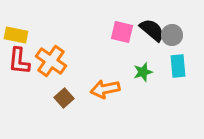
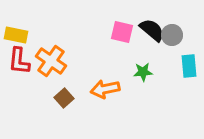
cyan rectangle: moved 11 px right
green star: rotated 12 degrees clockwise
